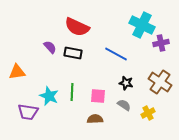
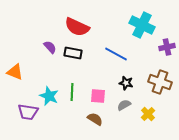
purple cross: moved 6 px right, 4 px down
orange triangle: moved 2 px left; rotated 30 degrees clockwise
brown cross: rotated 15 degrees counterclockwise
gray semicircle: rotated 64 degrees counterclockwise
yellow cross: moved 1 px down; rotated 16 degrees counterclockwise
brown semicircle: rotated 35 degrees clockwise
